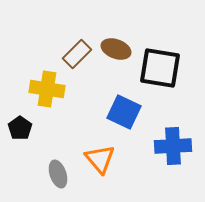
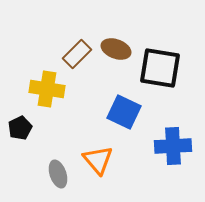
black pentagon: rotated 10 degrees clockwise
orange triangle: moved 2 px left, 1 px down
